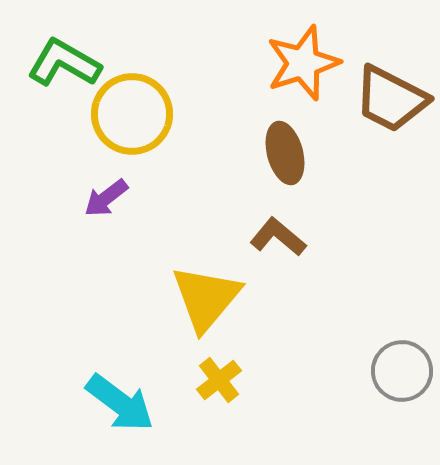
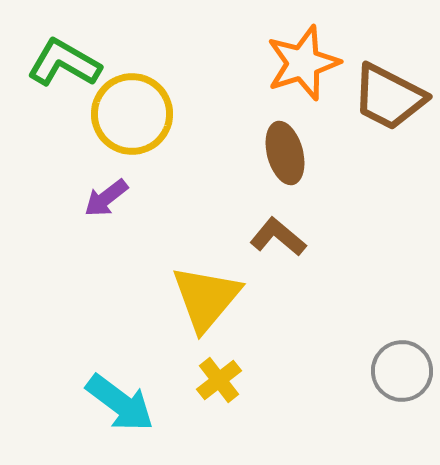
brown trapezoid: moved 2 px left, 2 px up
